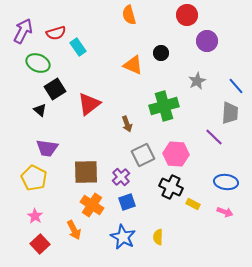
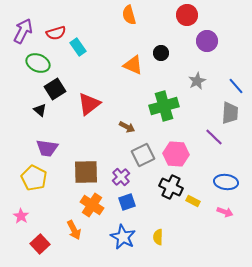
brown arrow: moved 3 px down; rotated 42 degrees counterclockwise
yellow rectangle: moved 3 px up
pink star: moved 14 px left
